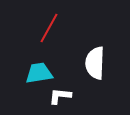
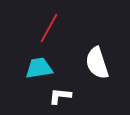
white semicircle: moved 2 px right; rotated 20 degrees counterclockwise
cyan trapezoid: moved 5 px up
